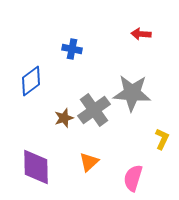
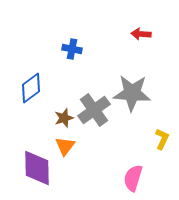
blue diamond: moved 7 px down
orange triangle: moved 24 px left, 16 px up; rotated 10 degrees counterclockwise
purple diamond: moved 1 px right, 1 px down
